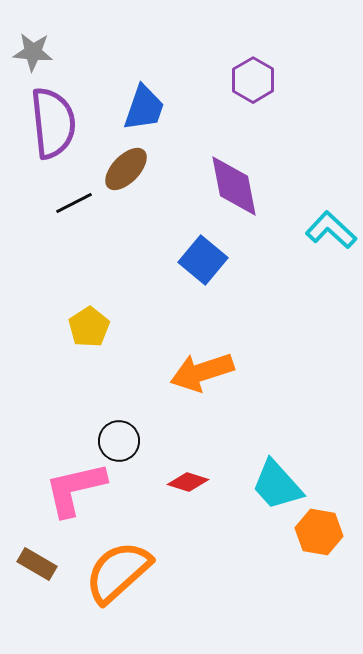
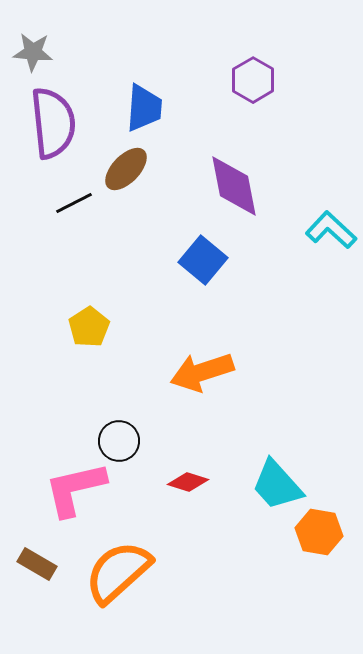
blue trapezoid: rotated 15 degrees counterclockwise
